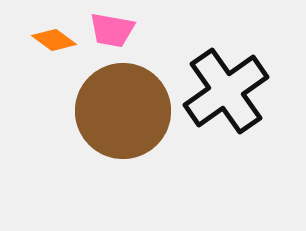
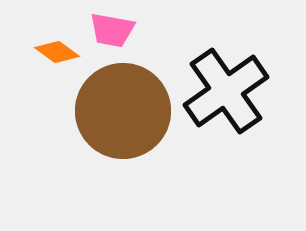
orange diamond: moved 3 px right, 12 px down
